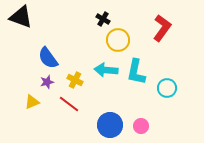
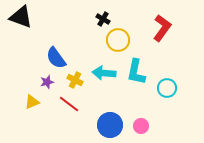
blue semicircle: moved 8 px right
cyan arrow: moved 2 px left, 3 px down
